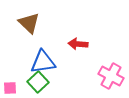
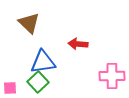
pink cross: moved 1 px right; rotated 30 degrees counterclockwise
